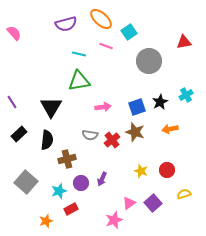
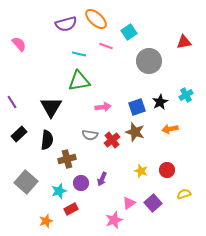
orange ellipse: moved 5 px left
pink semicircle: moved 5 px right, 11 px down
